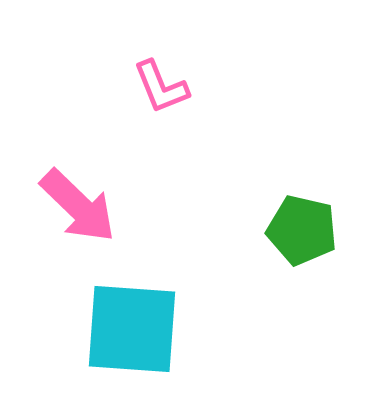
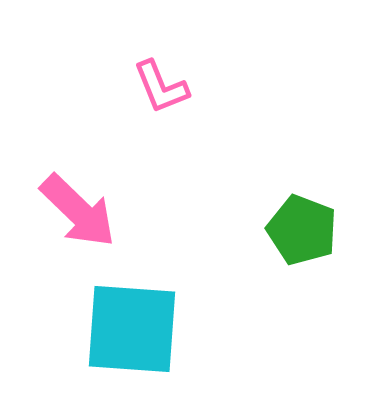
pink arrow: moved 5 px down
green pentagon: rotated 8 degrees clockwise
